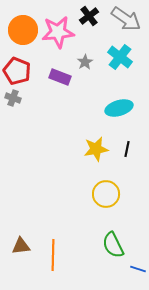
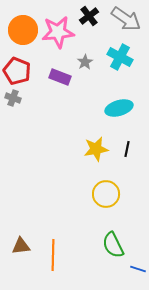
cyan cross: rotated 10 degrees counterclockwise
